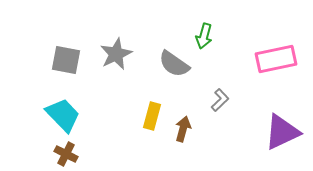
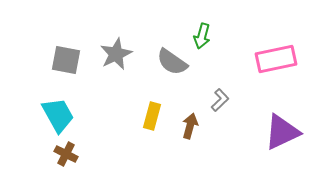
green arrow: moved 2 px left
gray semicircle: moved 2 px left, 2 px up
cyan trapezoid: moved 5 px left; rotated 15 degrees clockwise
brown arrow: moved 7 px right, 3 px up
